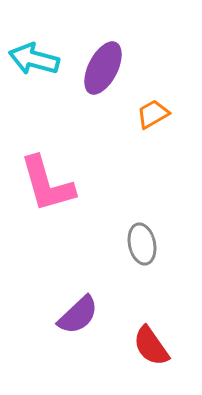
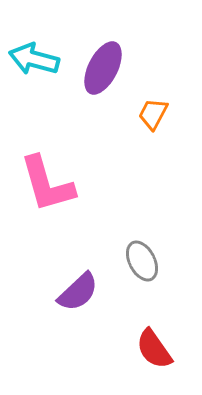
orange trapezoid: rotated 32 degrees counterclockwise
gray ellipse: moved 17 px down; rotated 15 degrees counterclockwise
purple semicircle: moved 23 px up
red semicircle: moved 3 px right, 3 px down
